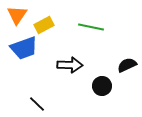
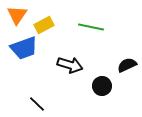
black arrow: rotated 15 degrees clockwise
